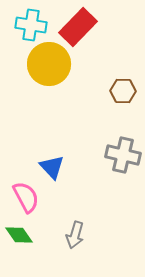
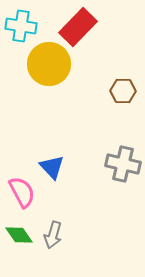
cyan cross: moved 10 px left, 1 px down
gray cross: moved 9 px down
pink semicircle: moved 4 px left, 5 px up
gray arrow: moved 22 px left
